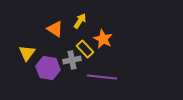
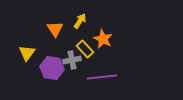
orange triangle: rotated 24 degrees clockwise
purple hexagon: moved 4 px right
purple line: rotated 12 degrees counterclockwise
